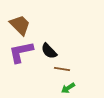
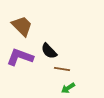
brown trapezoid: moved 2 px right, 1 px down
purple L-shape: moved 1 px left, 5 px down; rotated 32 degrees clockwise
